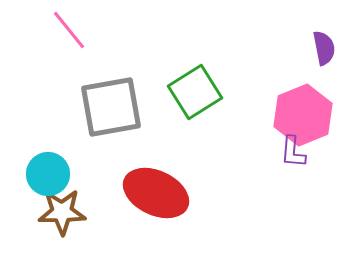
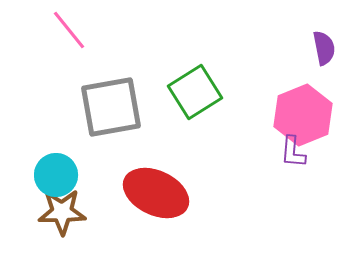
cyan circle: moved 8 px right, 1 px down
